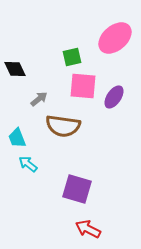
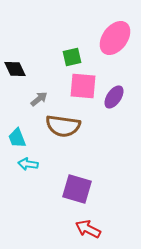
pink ellipse: rotated 12 degrees counterclockwise
cyan arrow: rotated 30 degrees counterclockwise
